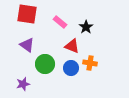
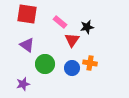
black star: moved 1 px right; rotated 24 degrees clockwise
red triangle: moved 6 px up; rotated 42 degrees clockwise
blue circle: moved 1 px right
